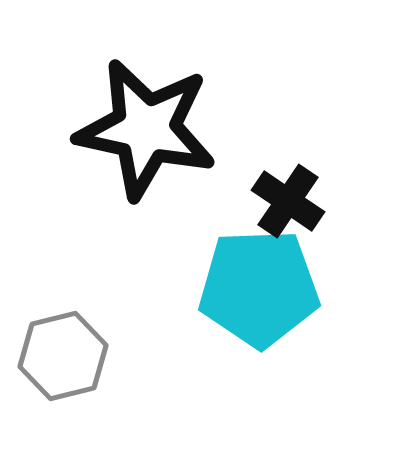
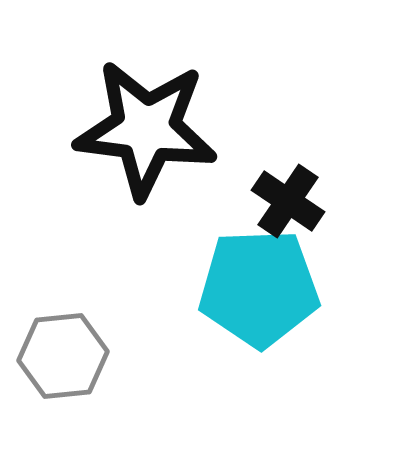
black star: rotated 5 degrees counterclockwise
gray hexagon: rotated 8 degrees clockwise
